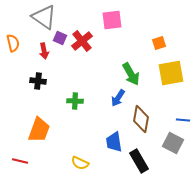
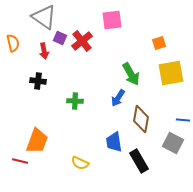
orange trapezoid: moved 2 px left, 11 px down
